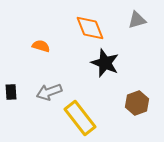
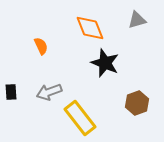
orange semicircle: rotated 48 degrees clockwise
